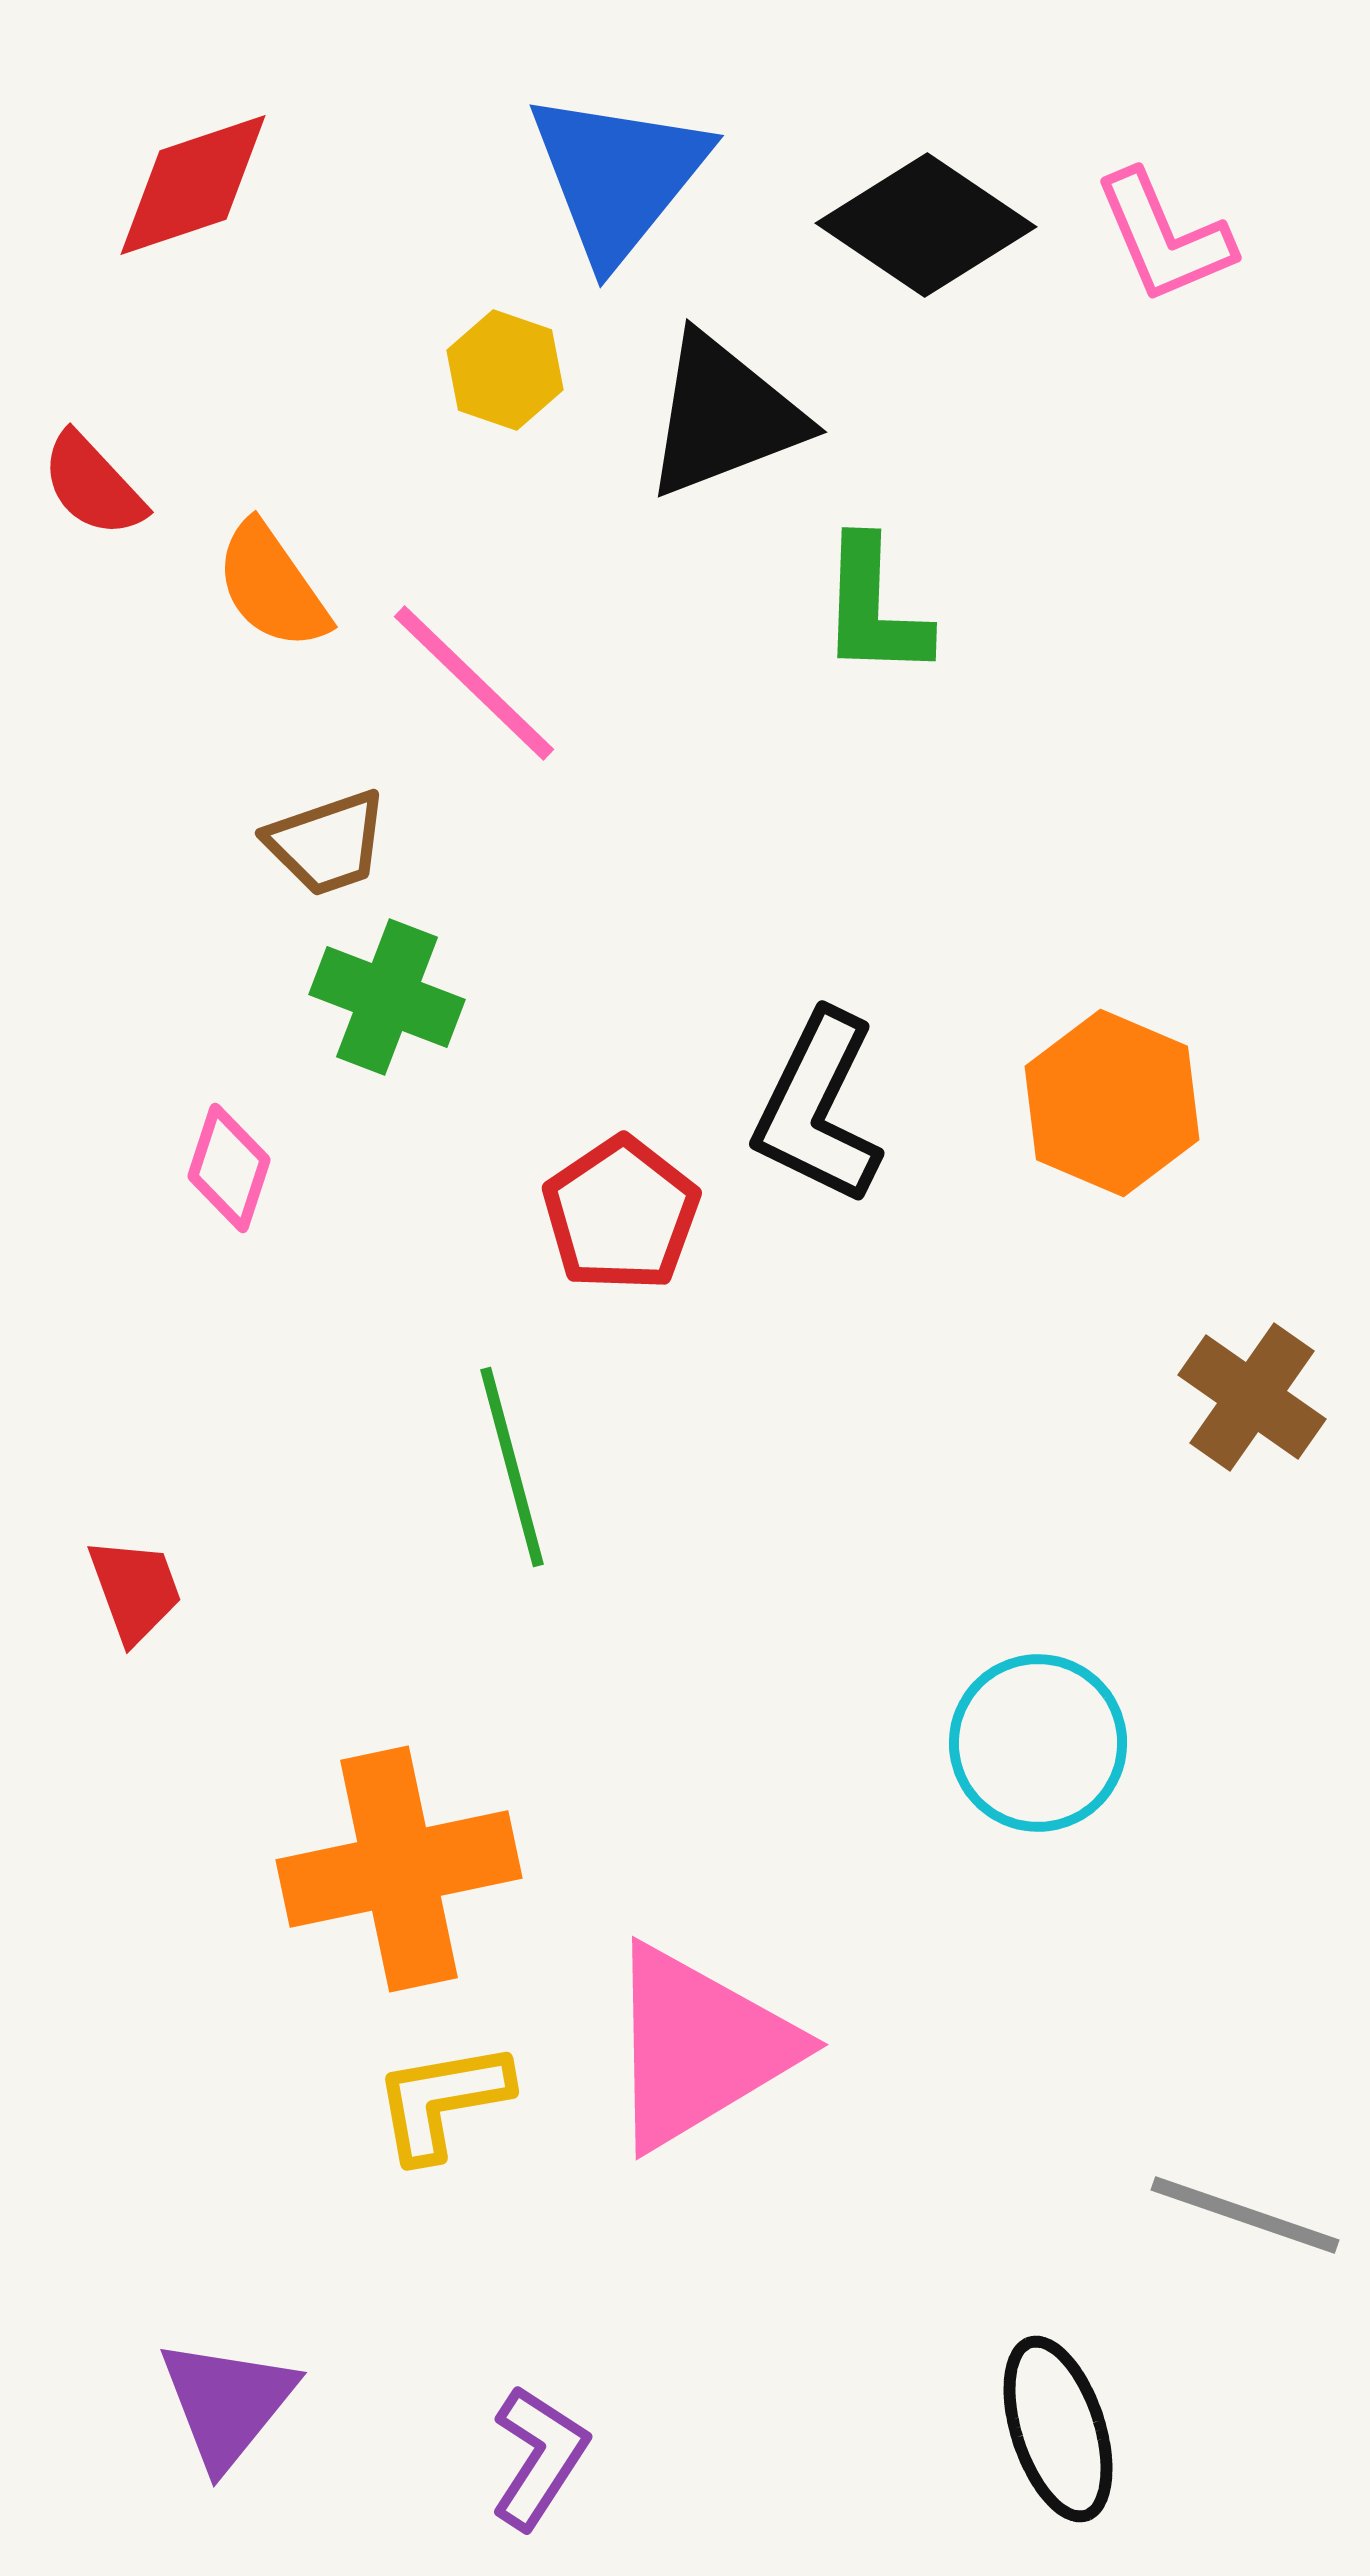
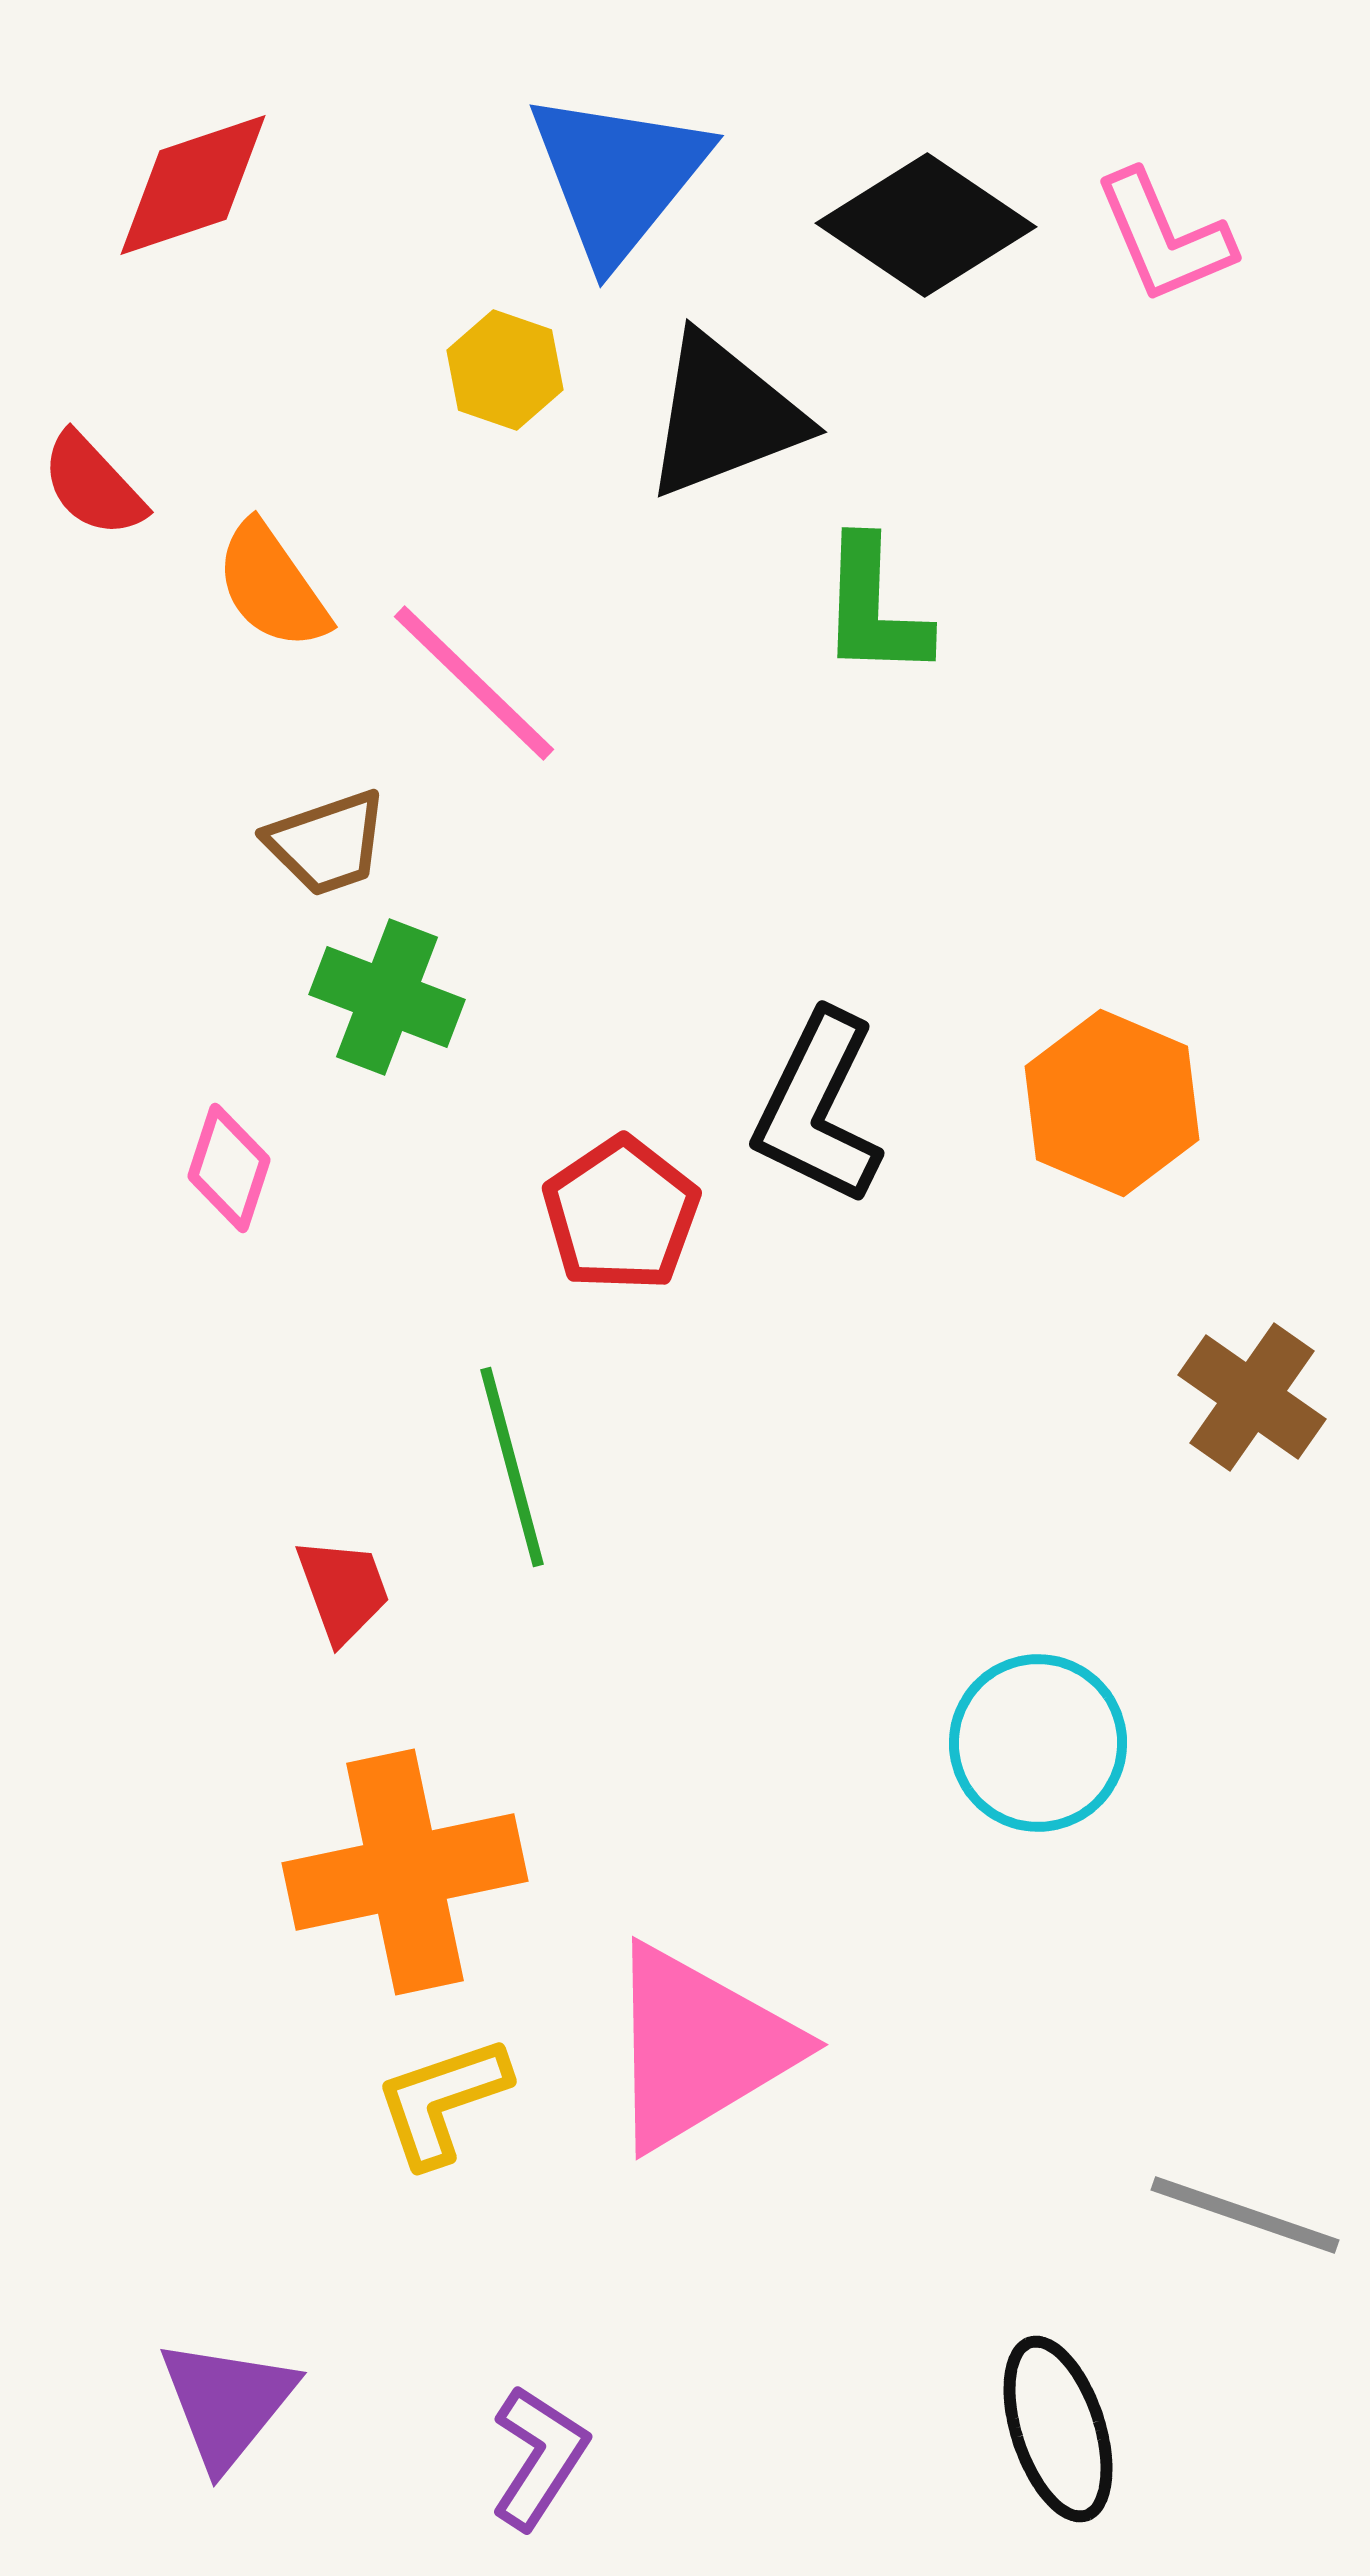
red trapezoid: moved 208 px right
orange cross: moved 6 px right, 3 px down
yellow L-shape: rotated 9 degrees counterclockwise
